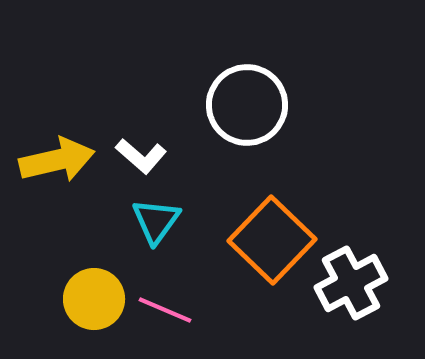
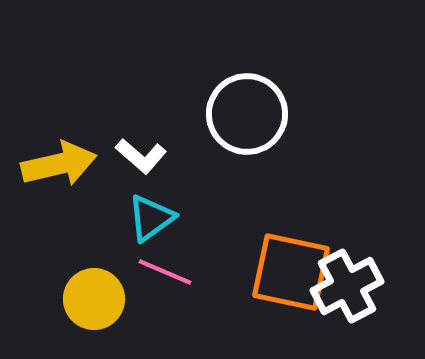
white circle: moved 9 px down
yellow arrow: moved 2 px right, 4 px down
cyan triangle: moved 5 px left, 3 px up; rotated 18 degrees clockwise
orange square: moved 19 px right, 32 px down; rotated 32 degrees counterclockwise
white cross: moved 4 px left, 3 px down
pink line: moved 38 px up
